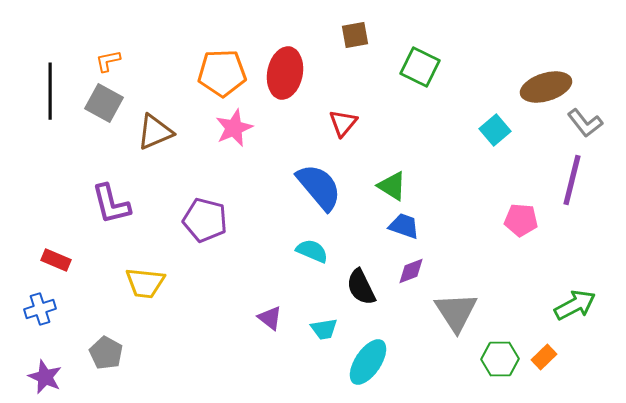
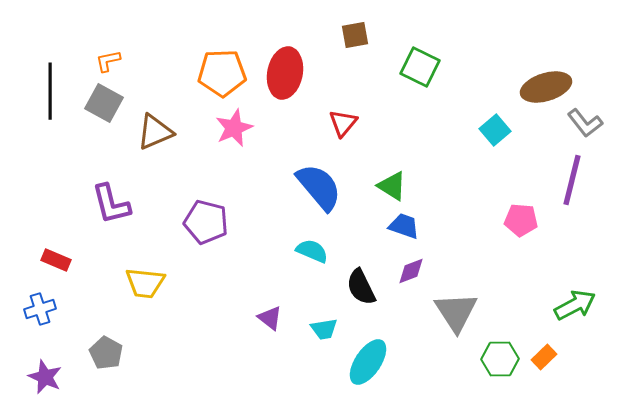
purple pentagon: moved 1 px right, 2 px down
